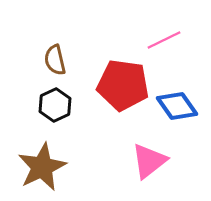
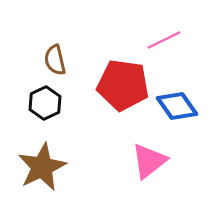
black hexagon: moved 10 px left, 2 px up
